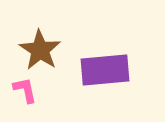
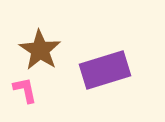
purple rectangle: rotated 12 degrees counterclockwise
